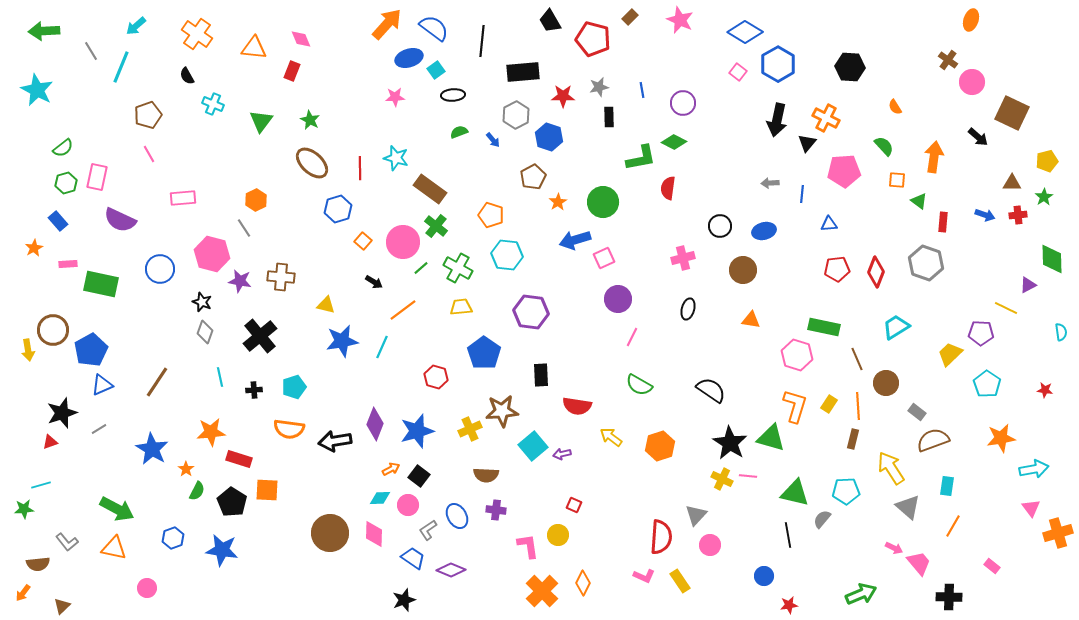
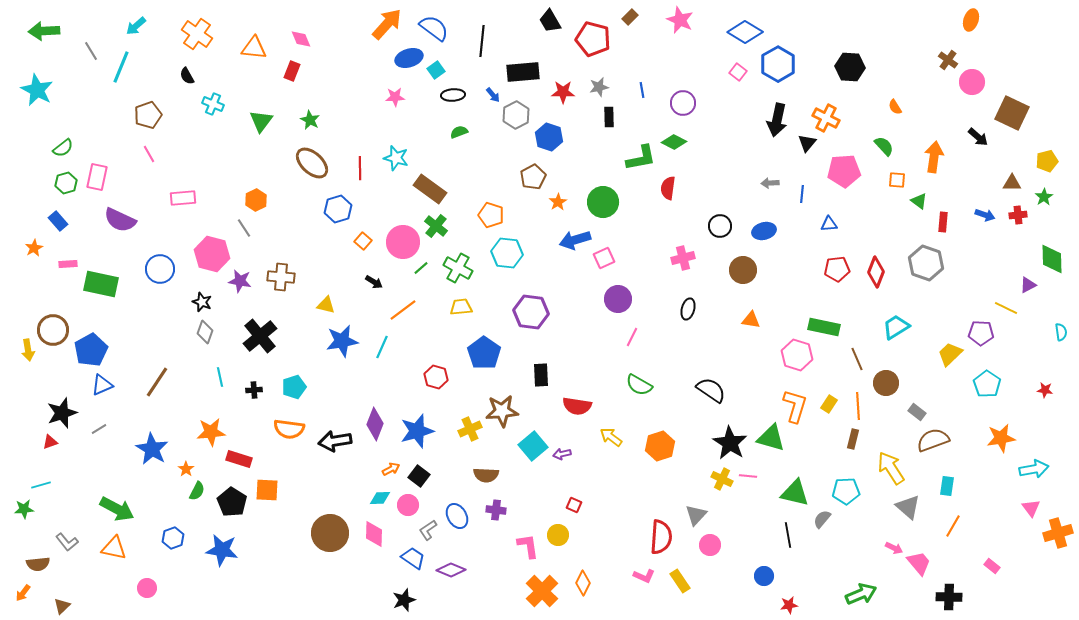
red star at (563, 96): moved 4 px up
blue arrow at (493, 140): moved 45 px up
cyan hexagon at (507, 255): moved 2 px up
